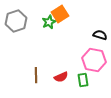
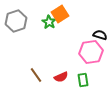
green star: rotated 16 degrees counterclockwise
pink hexagon: moved 3 px left, 8 px up; rotated 20 degrees counterclockwise
brown line: rotated 35 degrees counterclockwise
